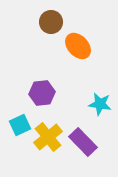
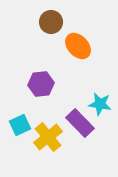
purple hexagon: moved 1 px left, 9 px up
purple rectangle: moved 3 px left, 19 px up
